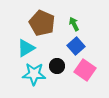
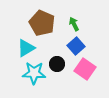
black circle: moved 2 px up
pink square: moved 1 px up
cyan star: moved 1 px up
